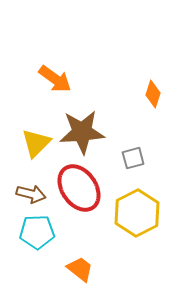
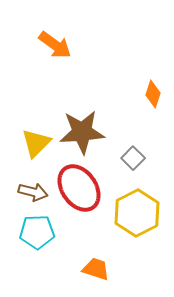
orange arrow: moved 34 px up
gray square: rotated 30 degrees counterclockwise
brown arrow: moved 2 px right, 2 px up
orange trapezoid: moved 16 px right; rotated 20 degrees counterclockwise
